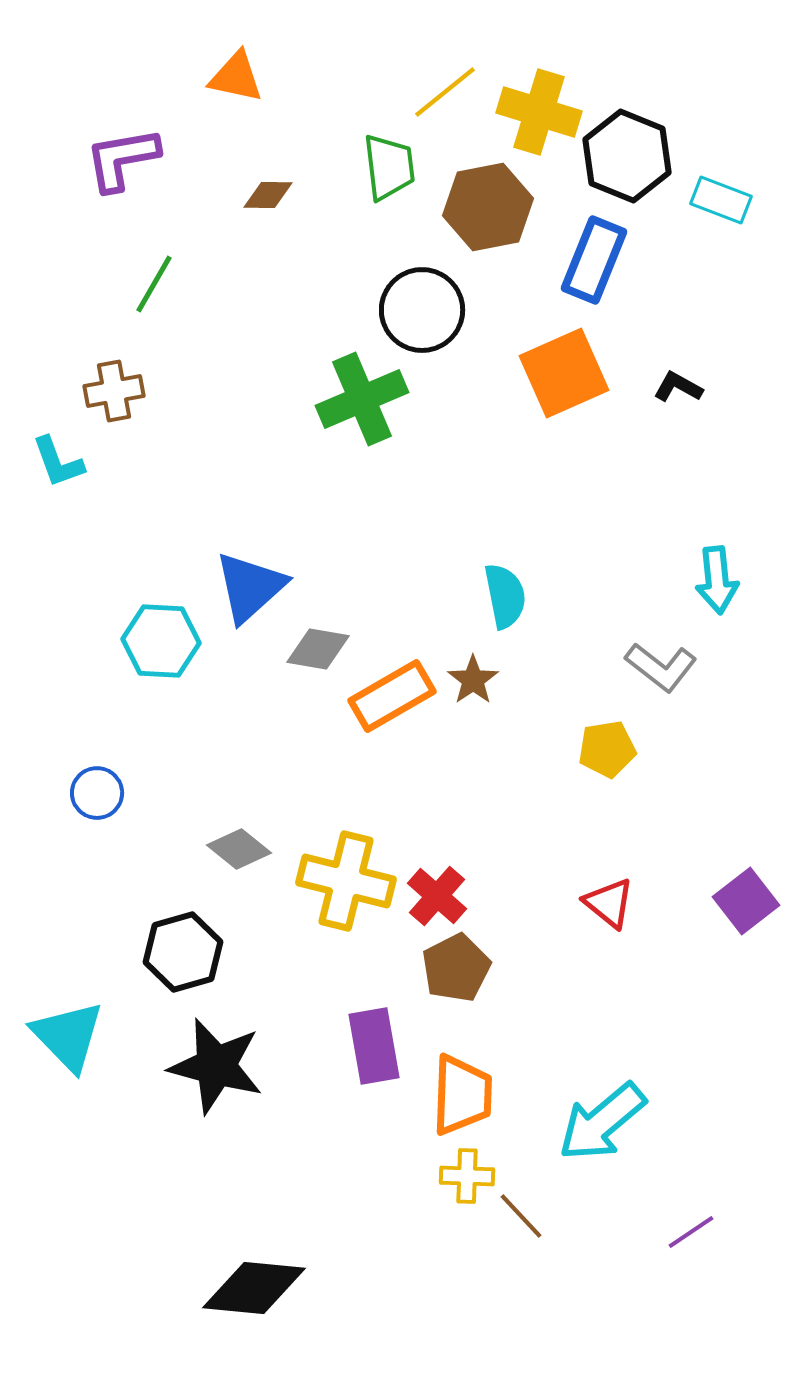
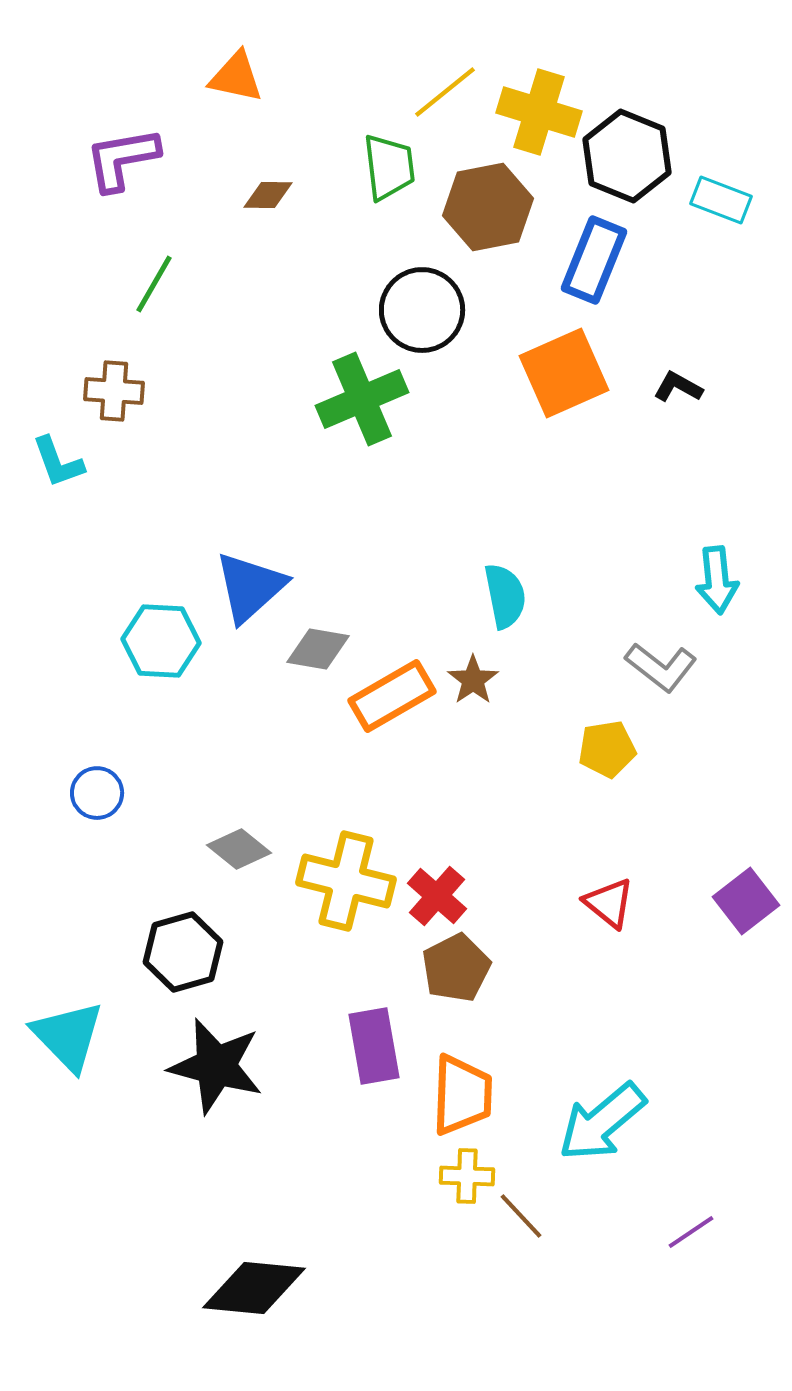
brown cross at (114, 391): rotated 14 degrees clockwise
